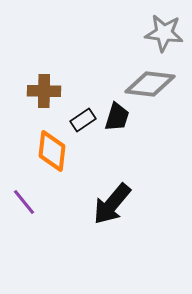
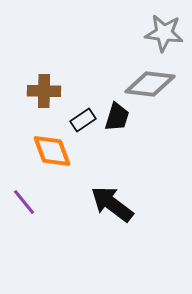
orange diamond: rotated 27 degrees counterclockwise
black arrow: rotated 87 degrees clockwise
